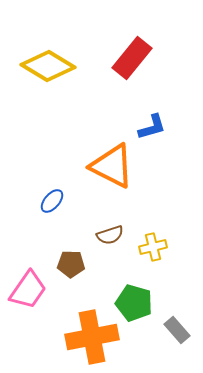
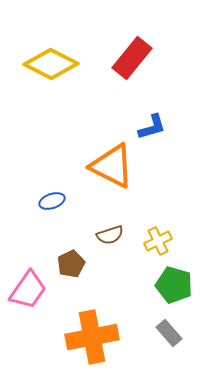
yellow diamond: moved 3 px right, 2 px up; rotated 4 degrees counterclockwise
blue ellipse: rotated 30 degrees clockwise
yellow cross: moved 5 px right, 6 px up; rotated 12 degrees counterclockwise
brown pentagon: rotated 28 degrees counterclockwise
green pentagon: moved 40 px right, 18 px up
gray rectangle: moved 8 px left, 3 px down
